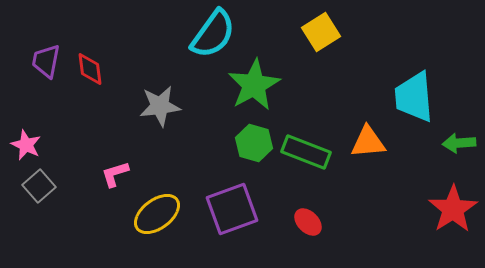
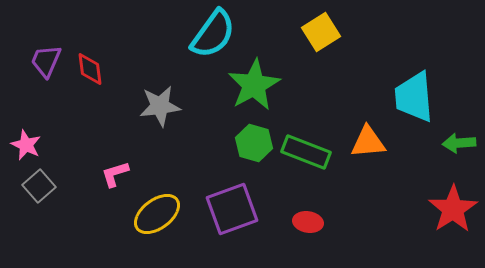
purple trapezoid: rotated 12 degrees clockwise
red ellipse: rotated 36 degrees counterclockwise
